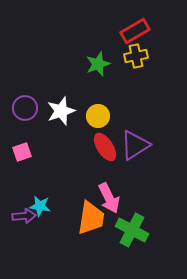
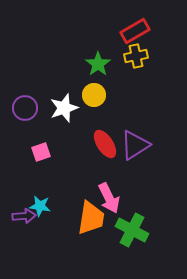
green star: rotated 15 degrees counterclockwise
white star: moved 3 px right, 3 px up
yellow circle: moved 4 px left, 21 px up
red ellipse: moved 3 px up
pink square: moved 19 px right
